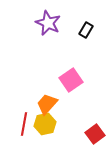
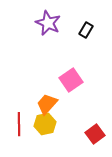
red line: moved 5 px left; rotated 10 degrees counterclockwise
